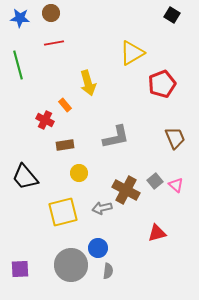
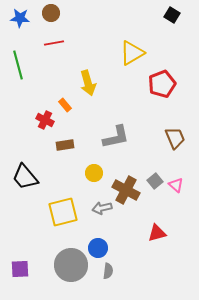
yellow circle: moved 15 px right
